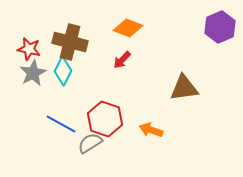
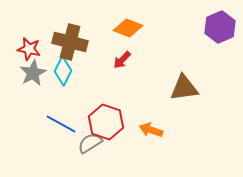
red hexagon: moved 1 px right, 3 px down
